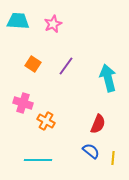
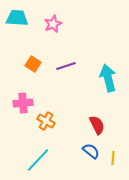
cyan trapezoid: moved 1 px left, 3 px up
purple line: rotated 36 degrees clockwise
pink cross: rotated 24 degrees counterclockwise
red semicircle: moved 1 px left, 1 px down; rotated 48 degrees counterclockwise
cyan line: rotated 48 degrees counterclockwise
